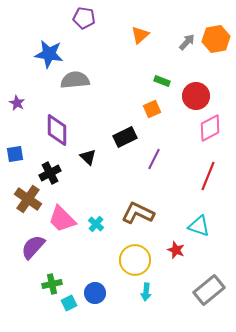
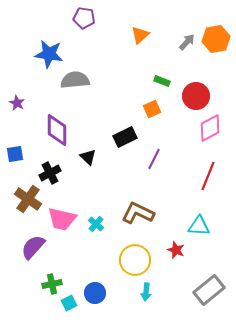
pink trapezoid: rotated 32 degrees counterclockwise
cyan triangle: rotated 15 degrees counterclockwise
